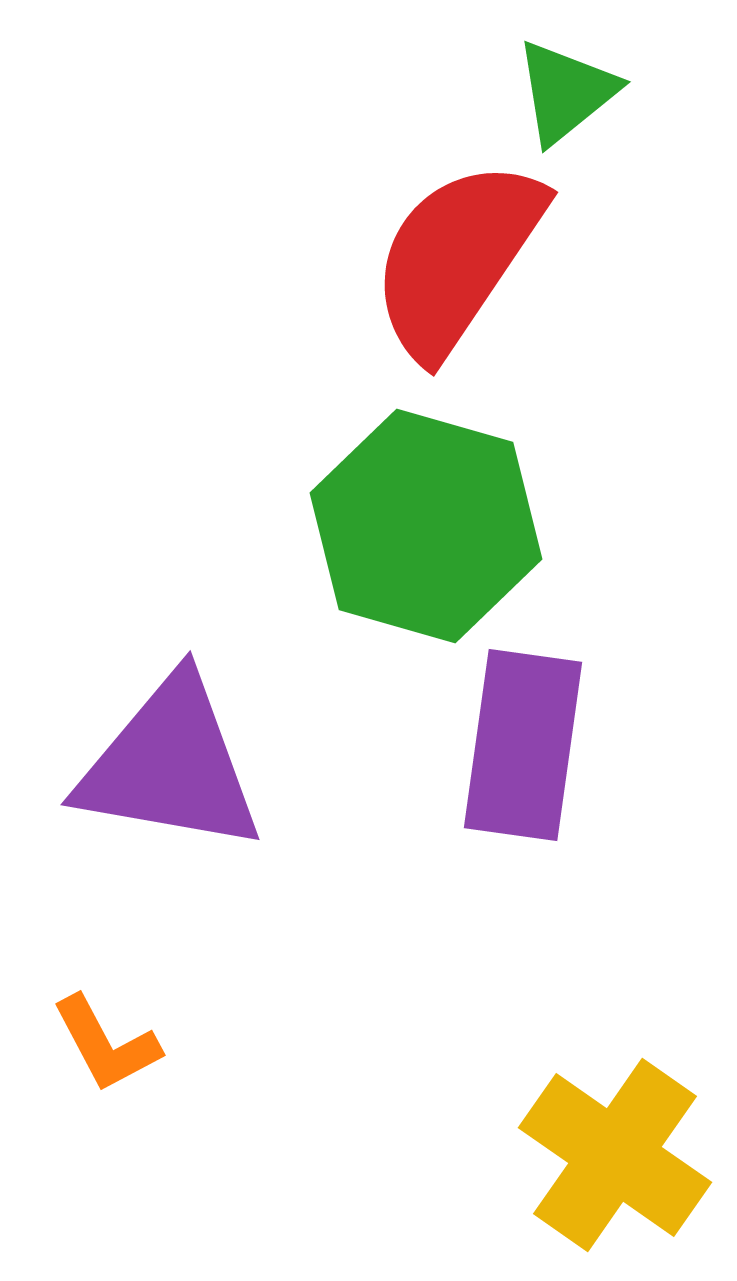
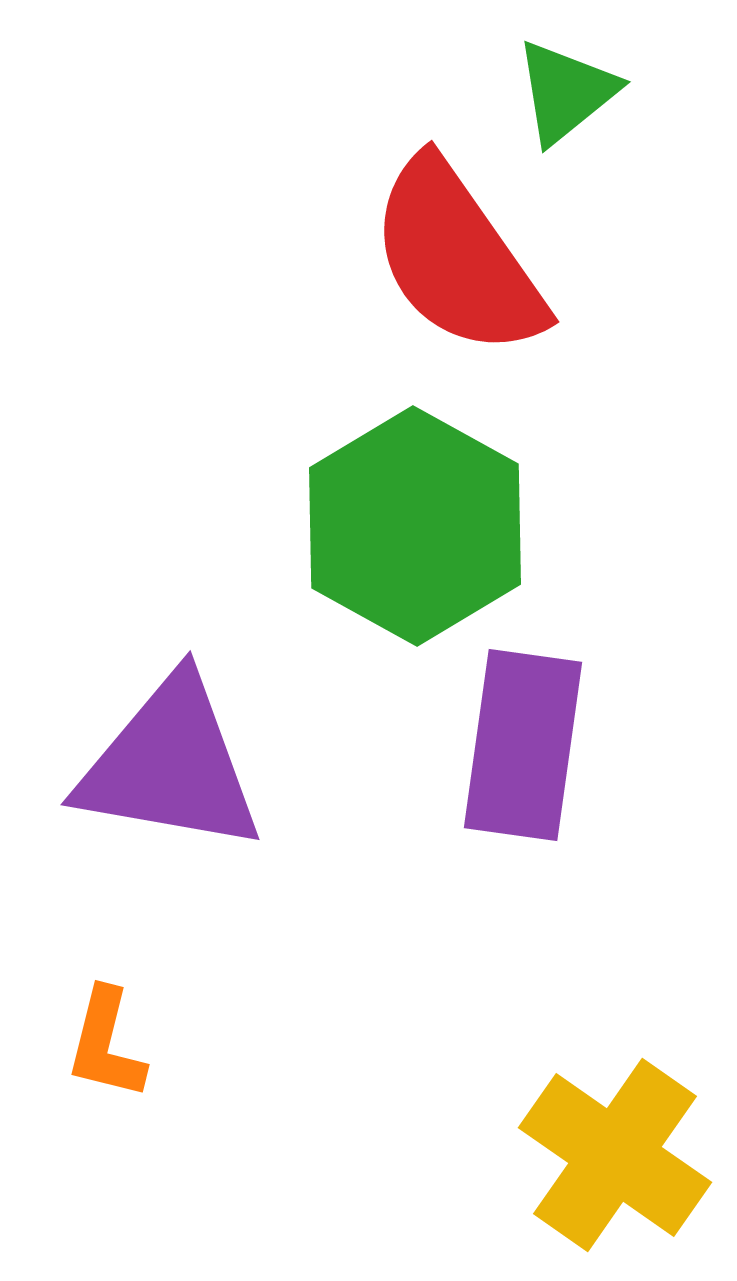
red semicircle: rotated 69 degrees counterclockwise
green hexagon: moved 11 px left; rotated 13 degrees clockwise
orange L-shape: rotated 42 degrees clockwise
